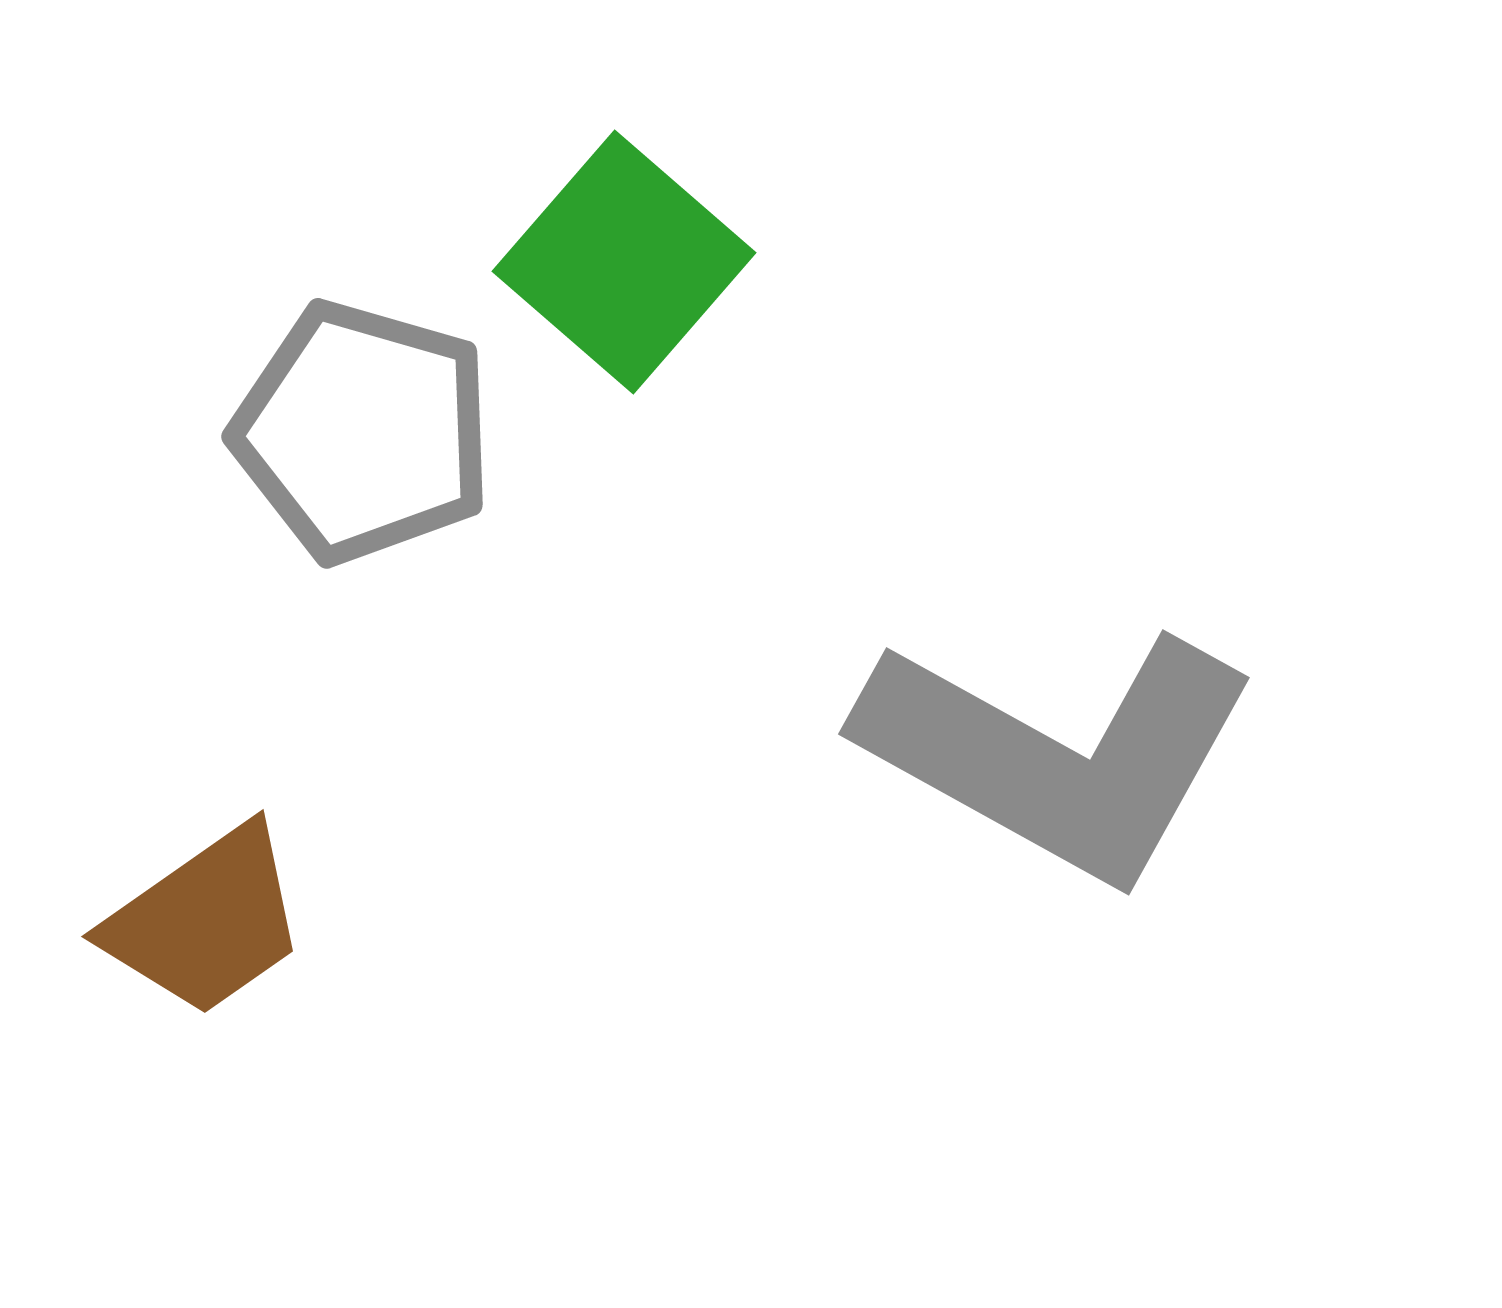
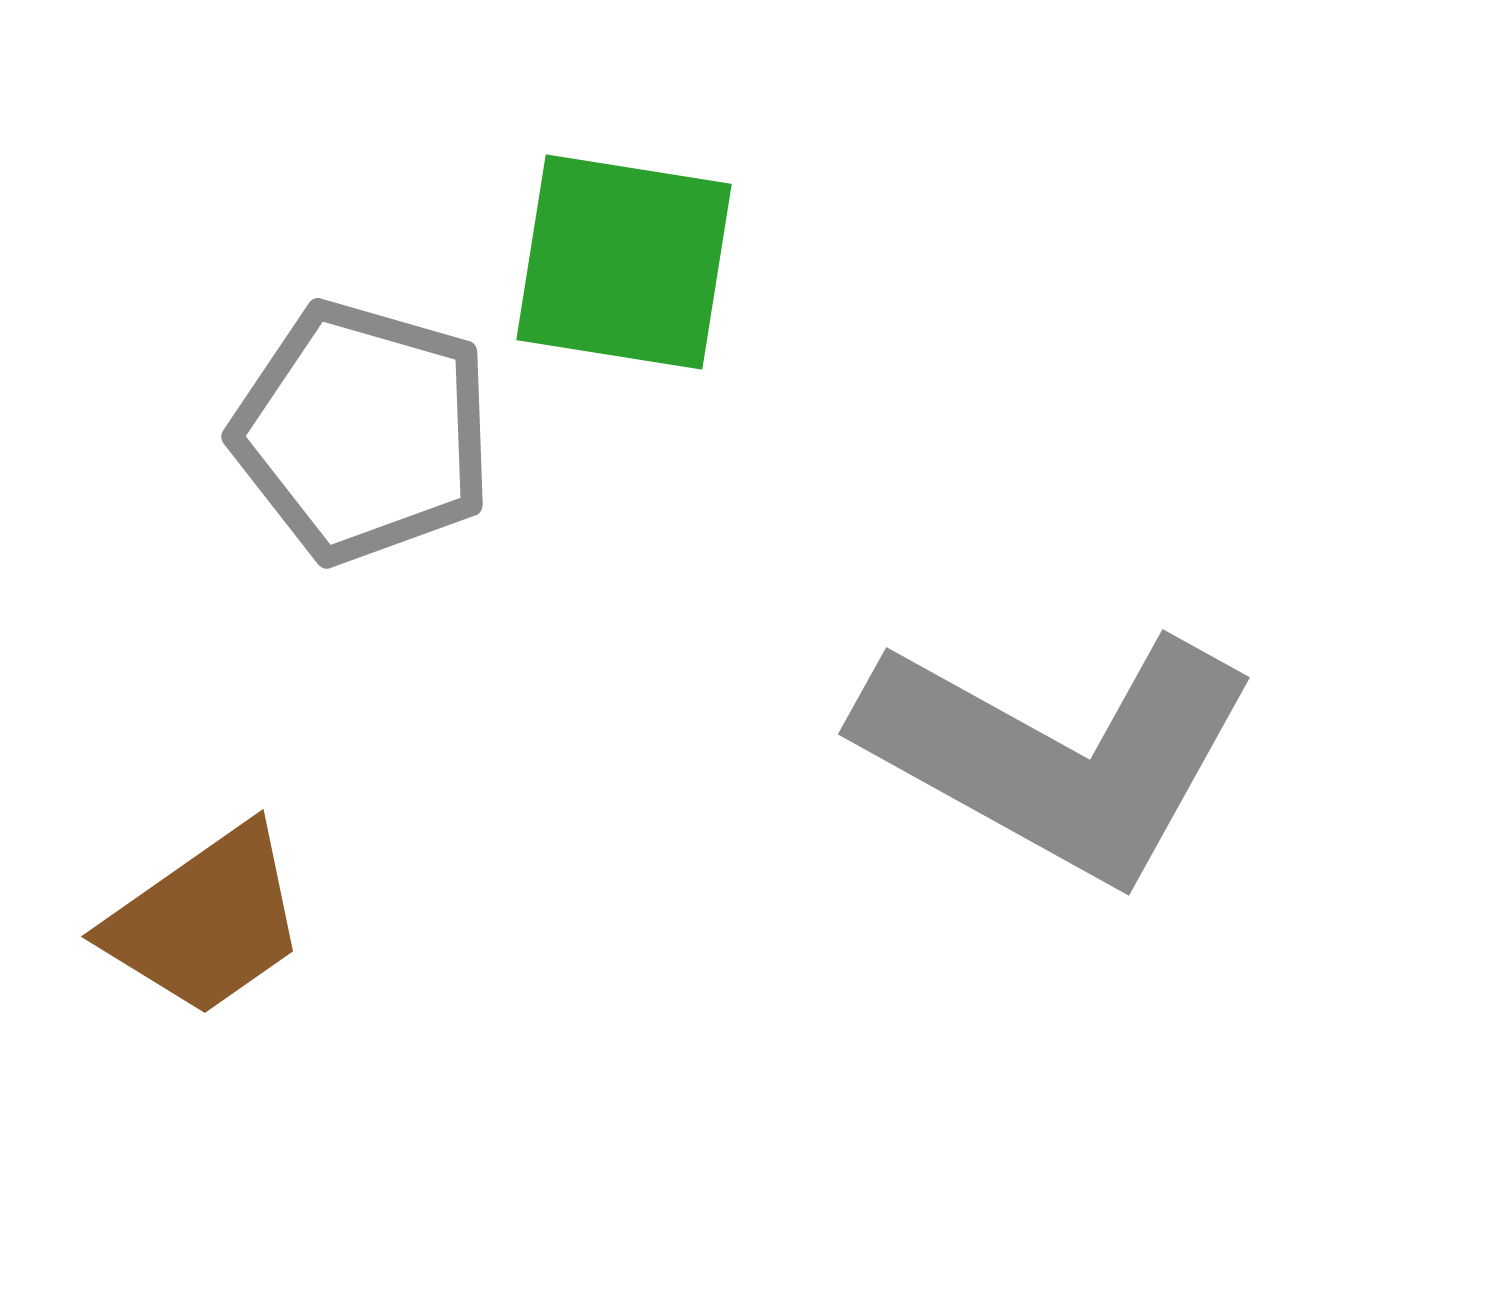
green square: rotated 32 degrees counterclockwise
